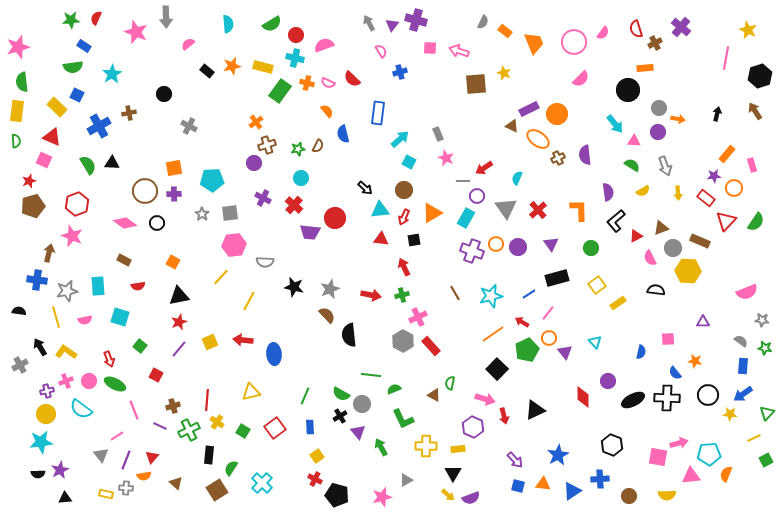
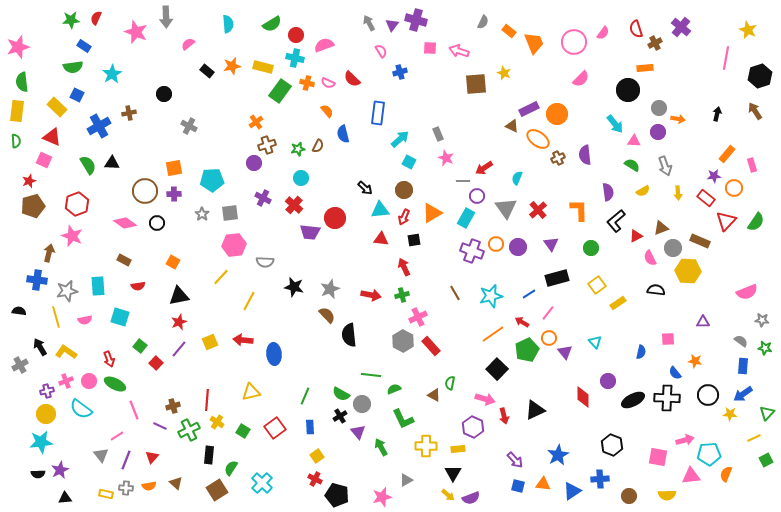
orange rectangle at (505, 31): moved 4 px right
red square at (156, 375): moved 12 px up; rotated 16 degrees clockwise
pink arrow at (679, 443): moved 6 px right, 3 px up
orange semicircle at (144, 476): moved 5 px right, 10 px down
